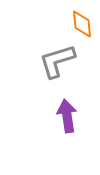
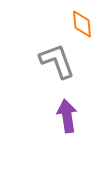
gray L-shape: rotated 87 degrees clockwise
